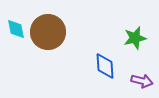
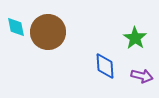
cyan diamond: moved 2 px up
green star: rotated 25 degrees counterclockwise
purple arrow: moved 5 px up
